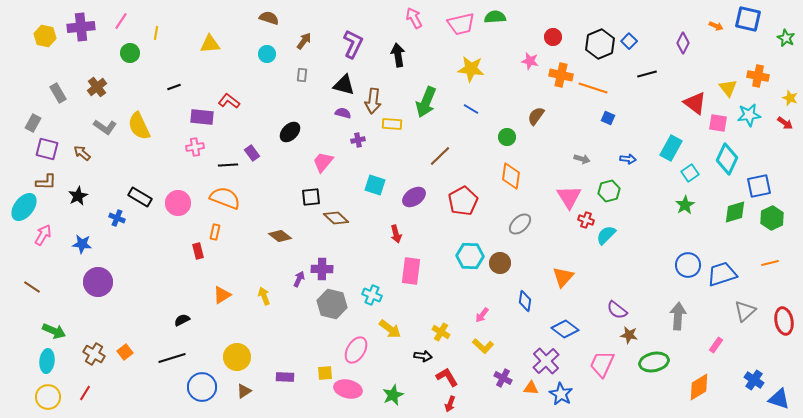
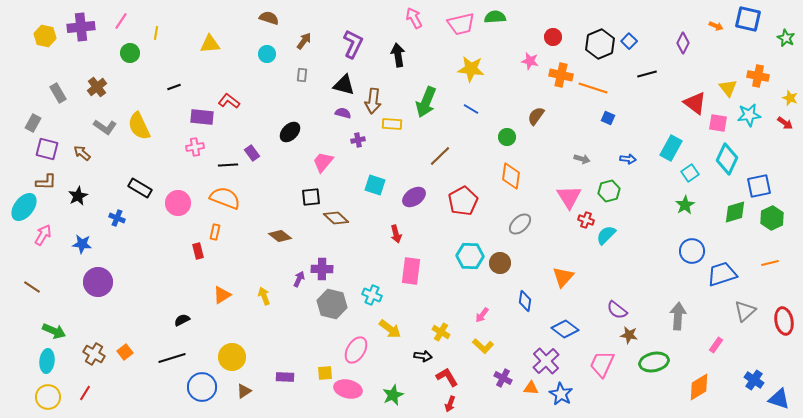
black rectangle at (140, 197): moved 9 px up
blue circle at (688, 265): moved 4 px right, 14 px up
yellow circle at (237, 357): moved 5 px left
